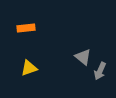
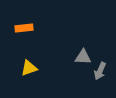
orange rectangle: moved 2 px left
gray triangle: rotated 36 degrees counterclockwise
